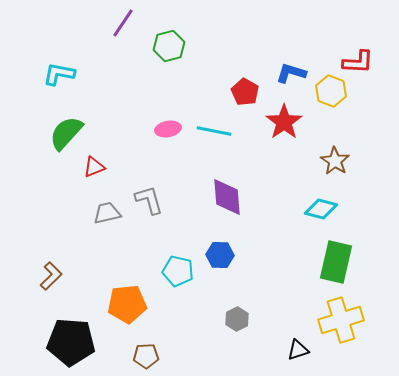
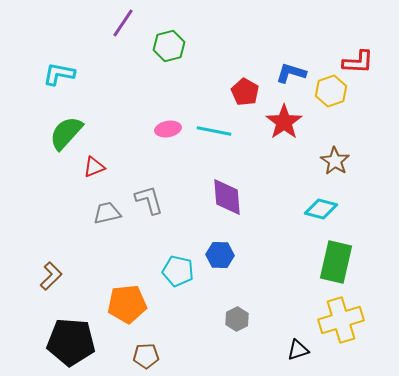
yellow hexagon: rotated 20 degrees clockwise
